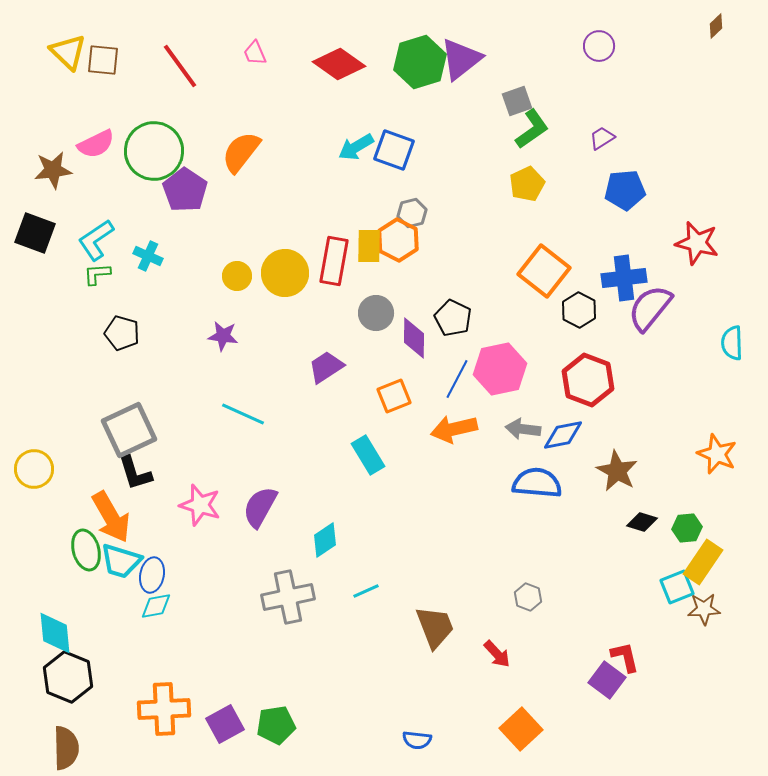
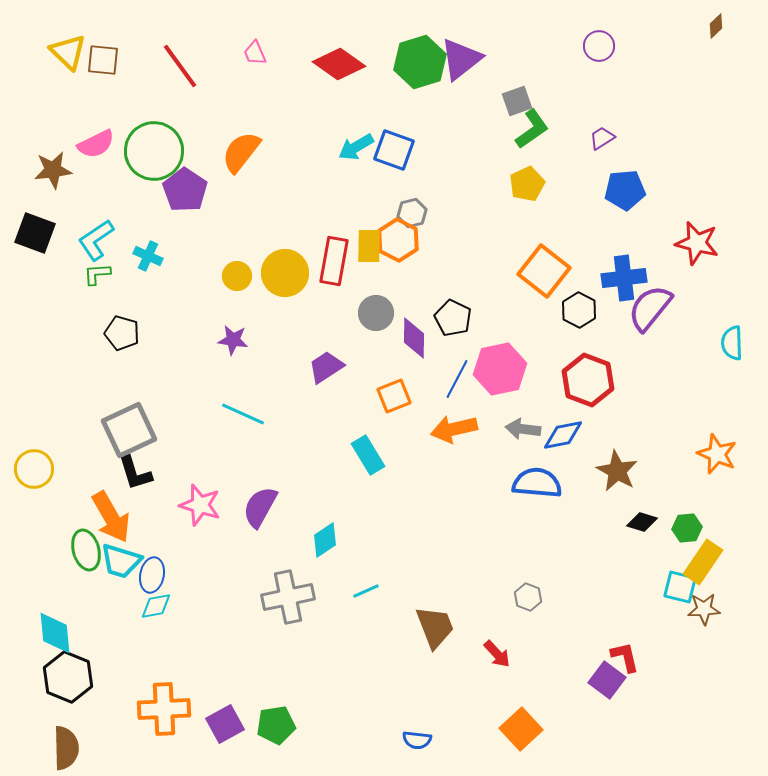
purple star at (223, 336): moved 10 px right, 4 px down
cyan square at (677, 587): moved 3 px right; rotated 36 degrees clockwise
